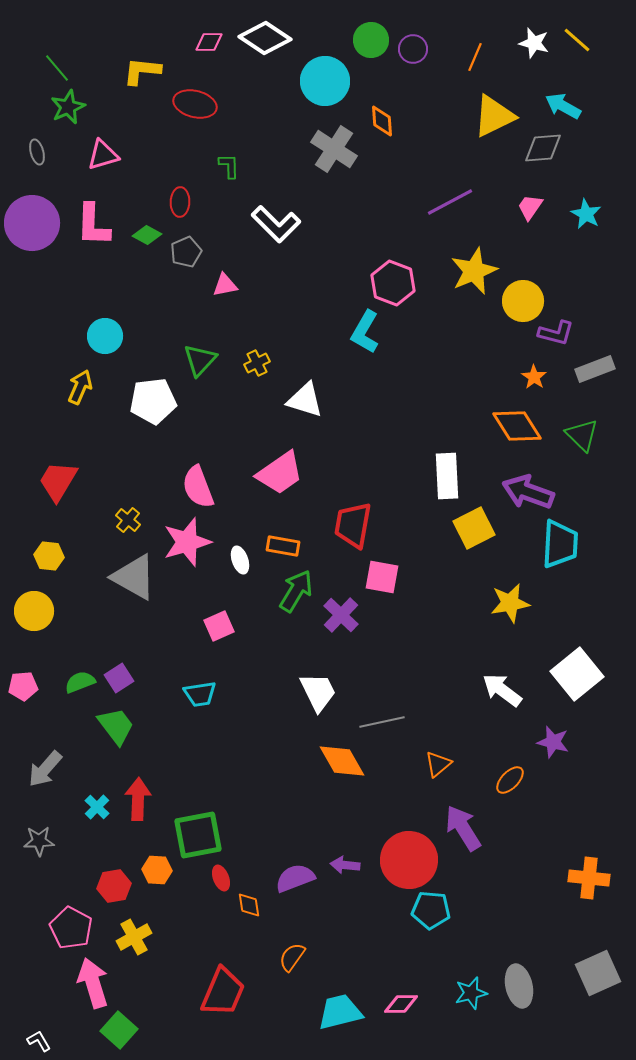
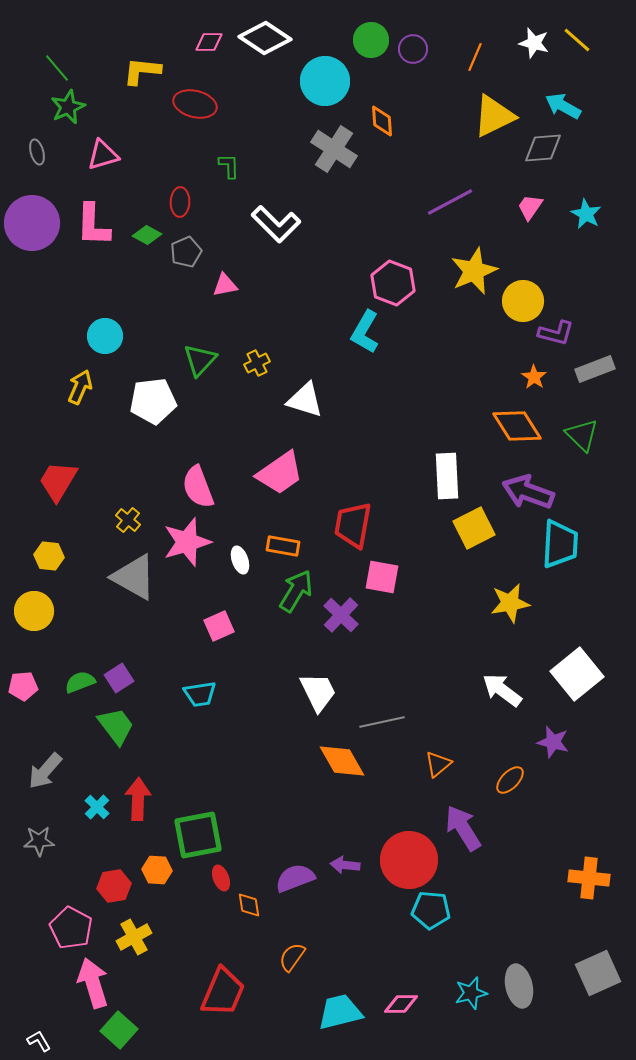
gray arrow at (45, 769): moved 2 px down
